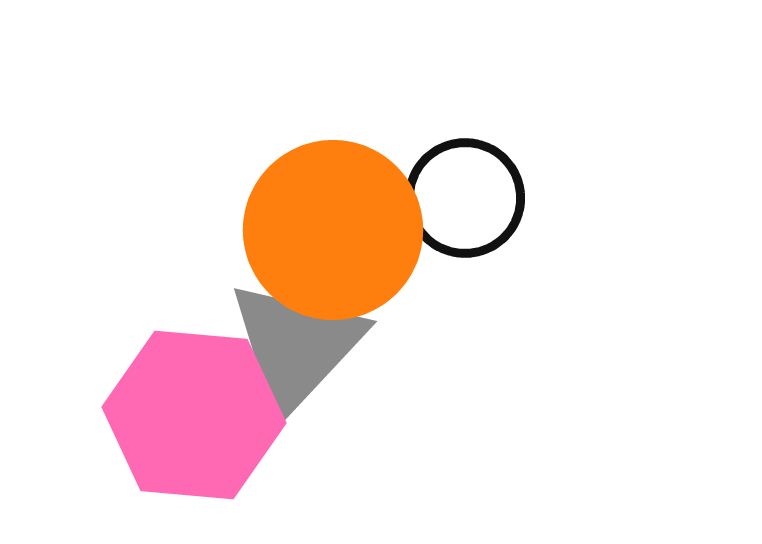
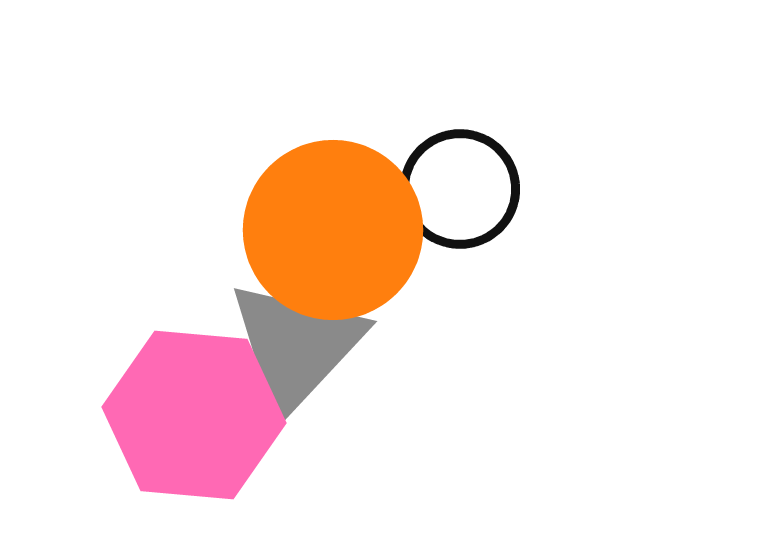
black circle: moved 5 px left, 9 px up
